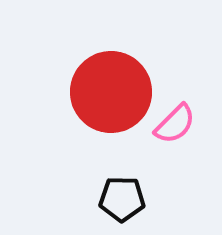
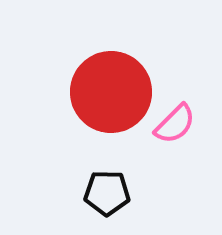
black pentagon: moved 15 px left, 6 px up
